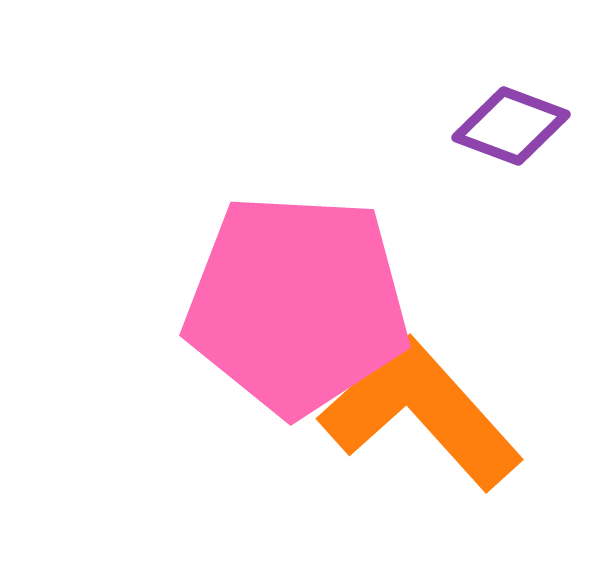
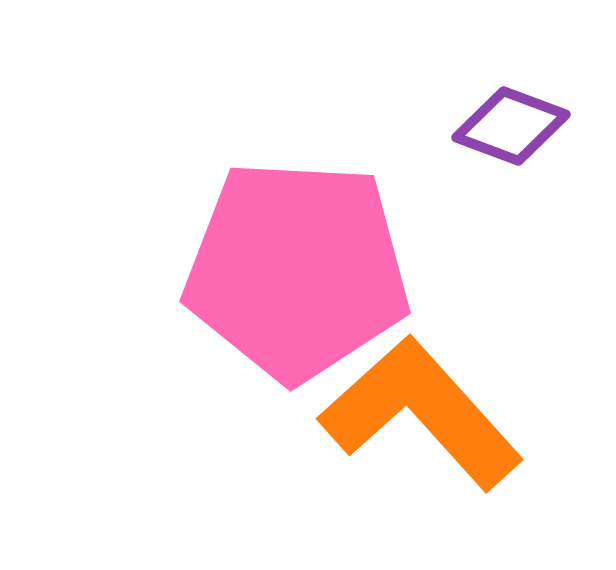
pink pentagon: moved 34 px up
